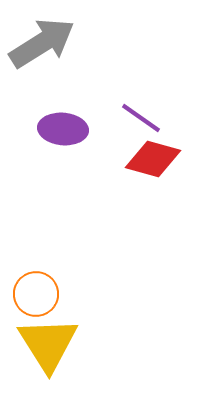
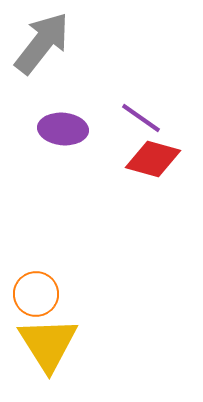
gray arrow: rotated 20 degrees counterclockwise
